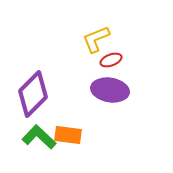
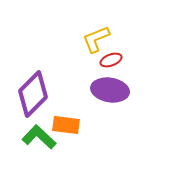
orange rectangle: moved 2 px left, 10 px up
